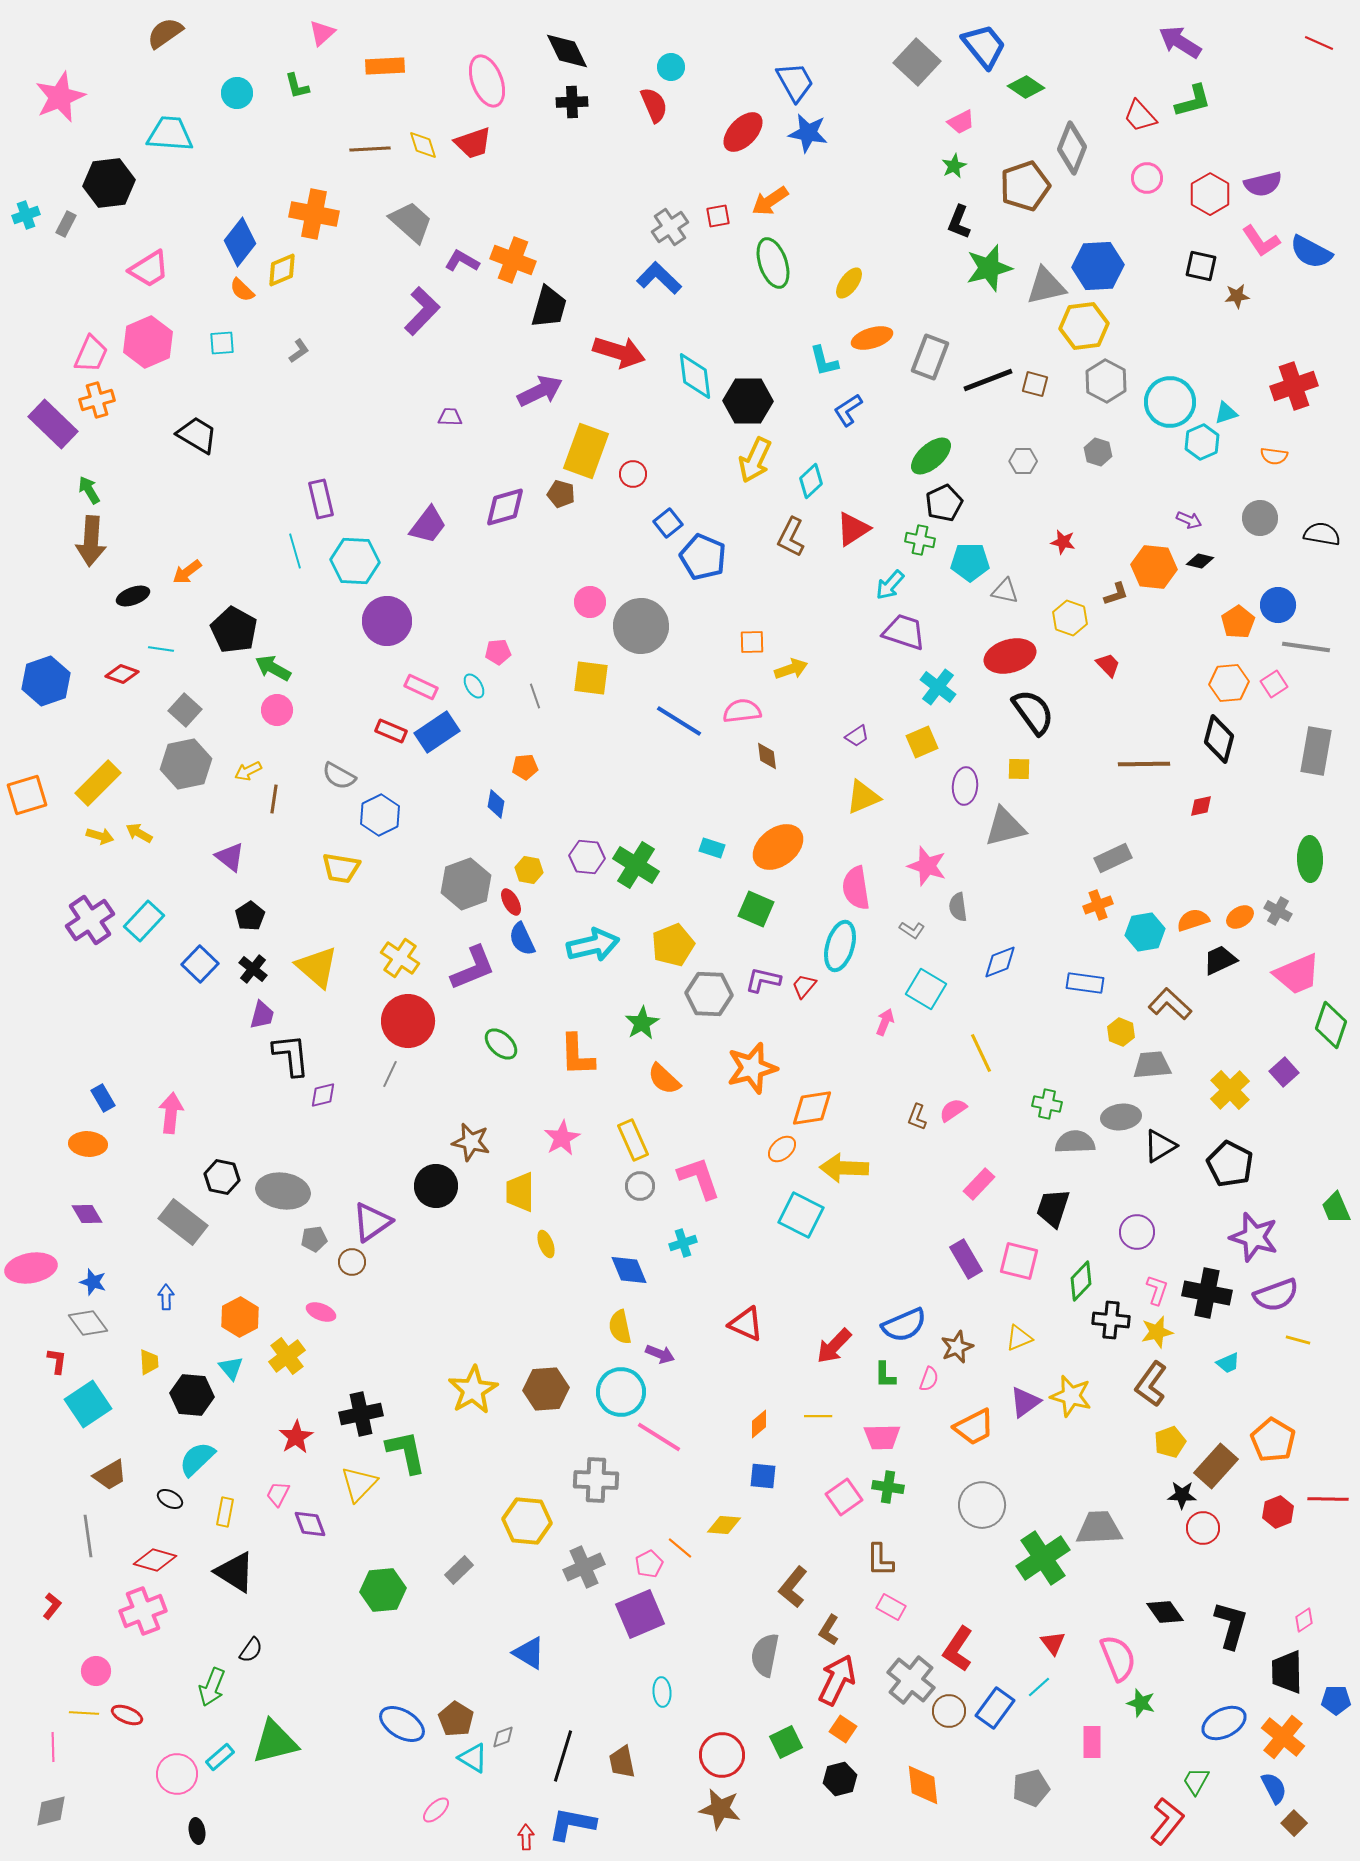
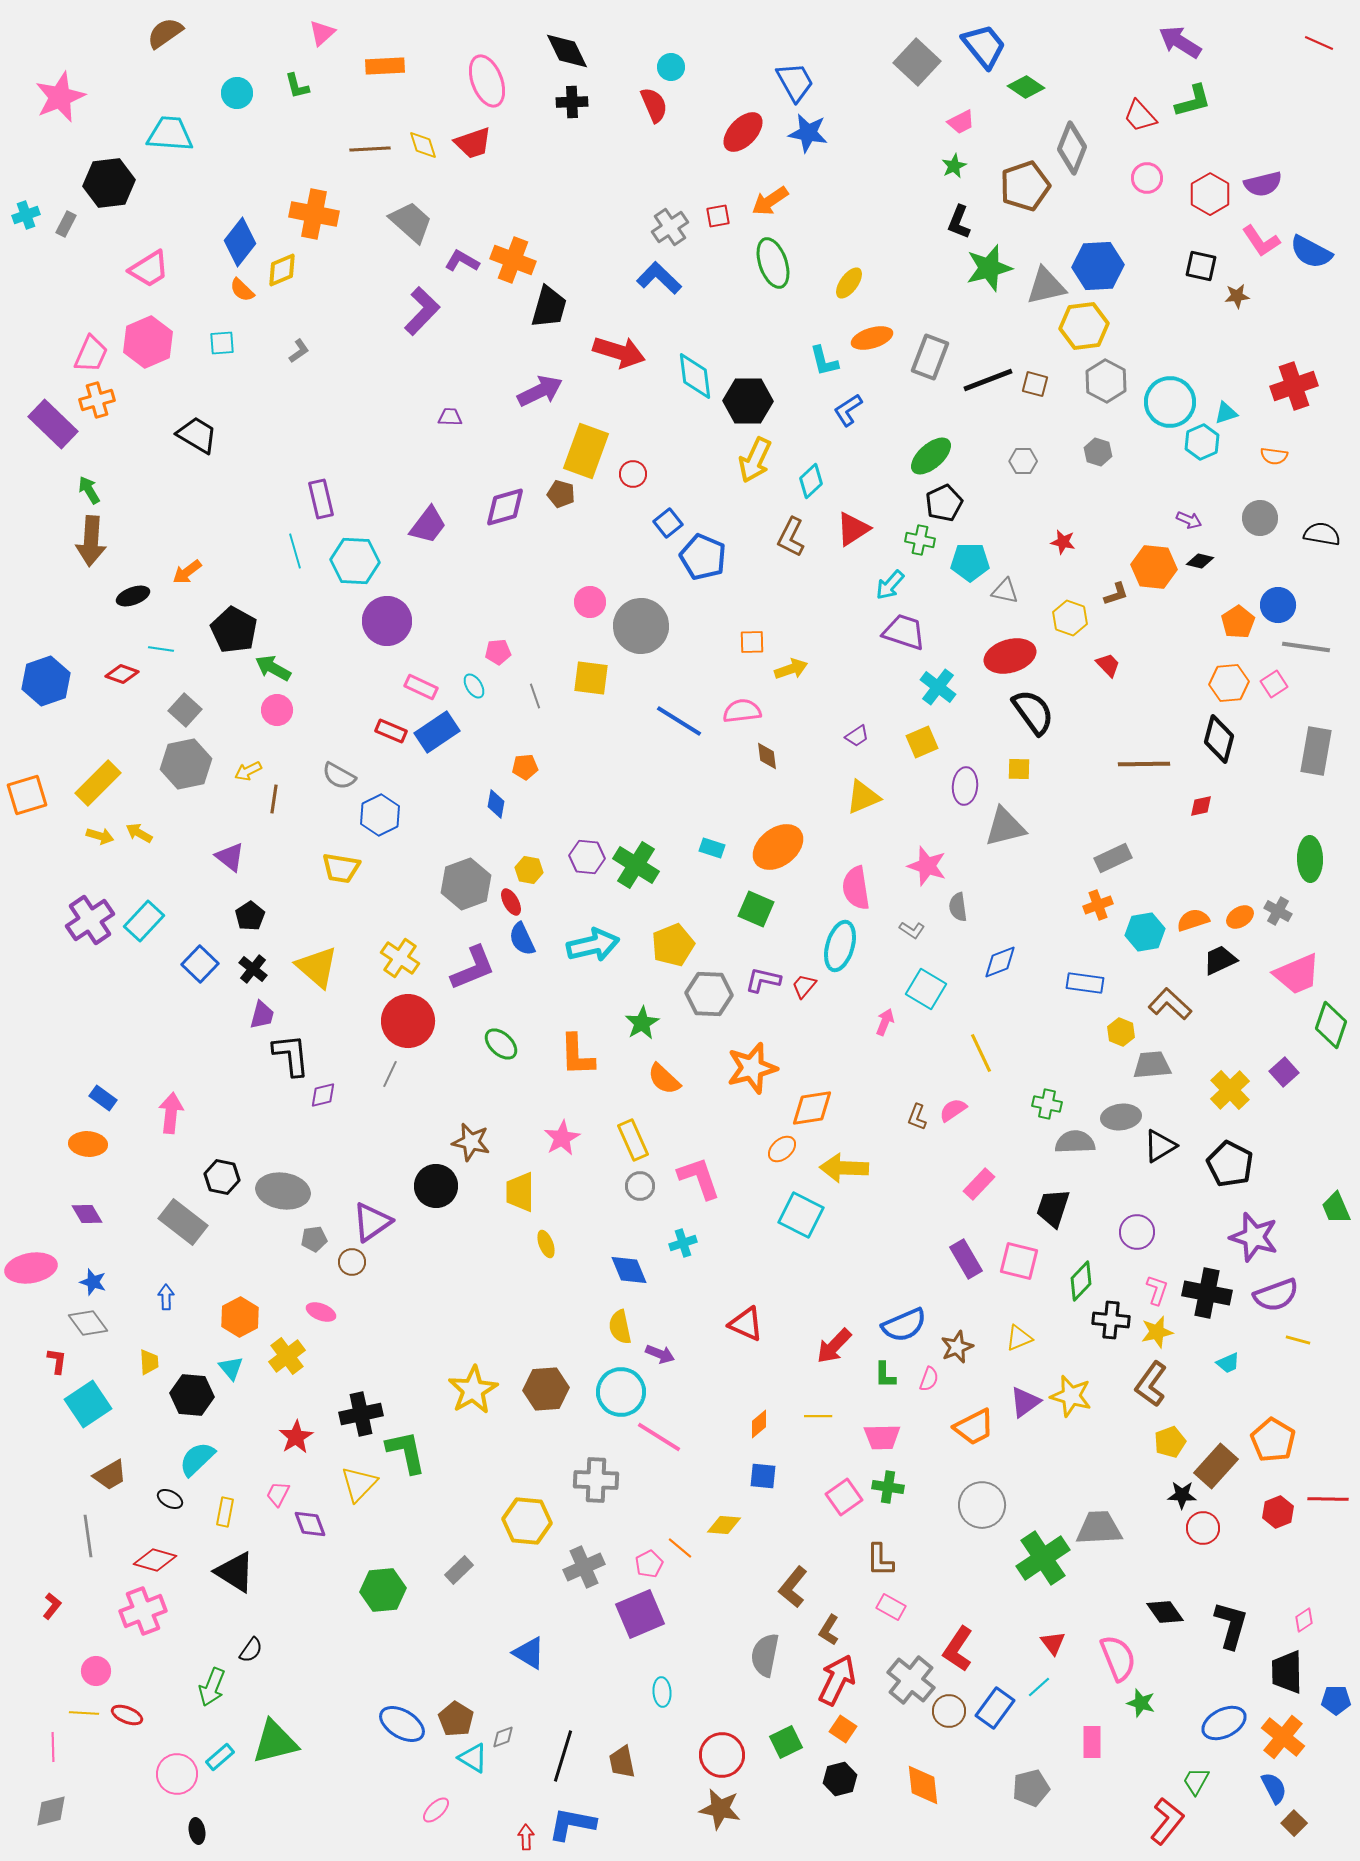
blue rectangle at (103, 1098): rotated 24 degrees counterclockwise
